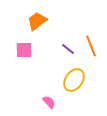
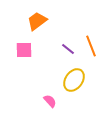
pink semicircle: moved 1 px right, 1 px up
